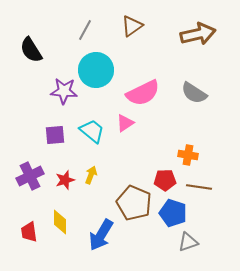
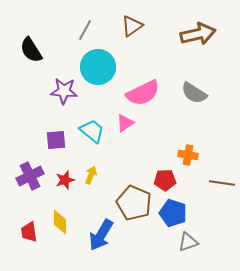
cyan circle: moved 2 px right, 3 px up
purple square: moved 1 px right, 5 px down
brown line: moved 23 px right, 4 px up
